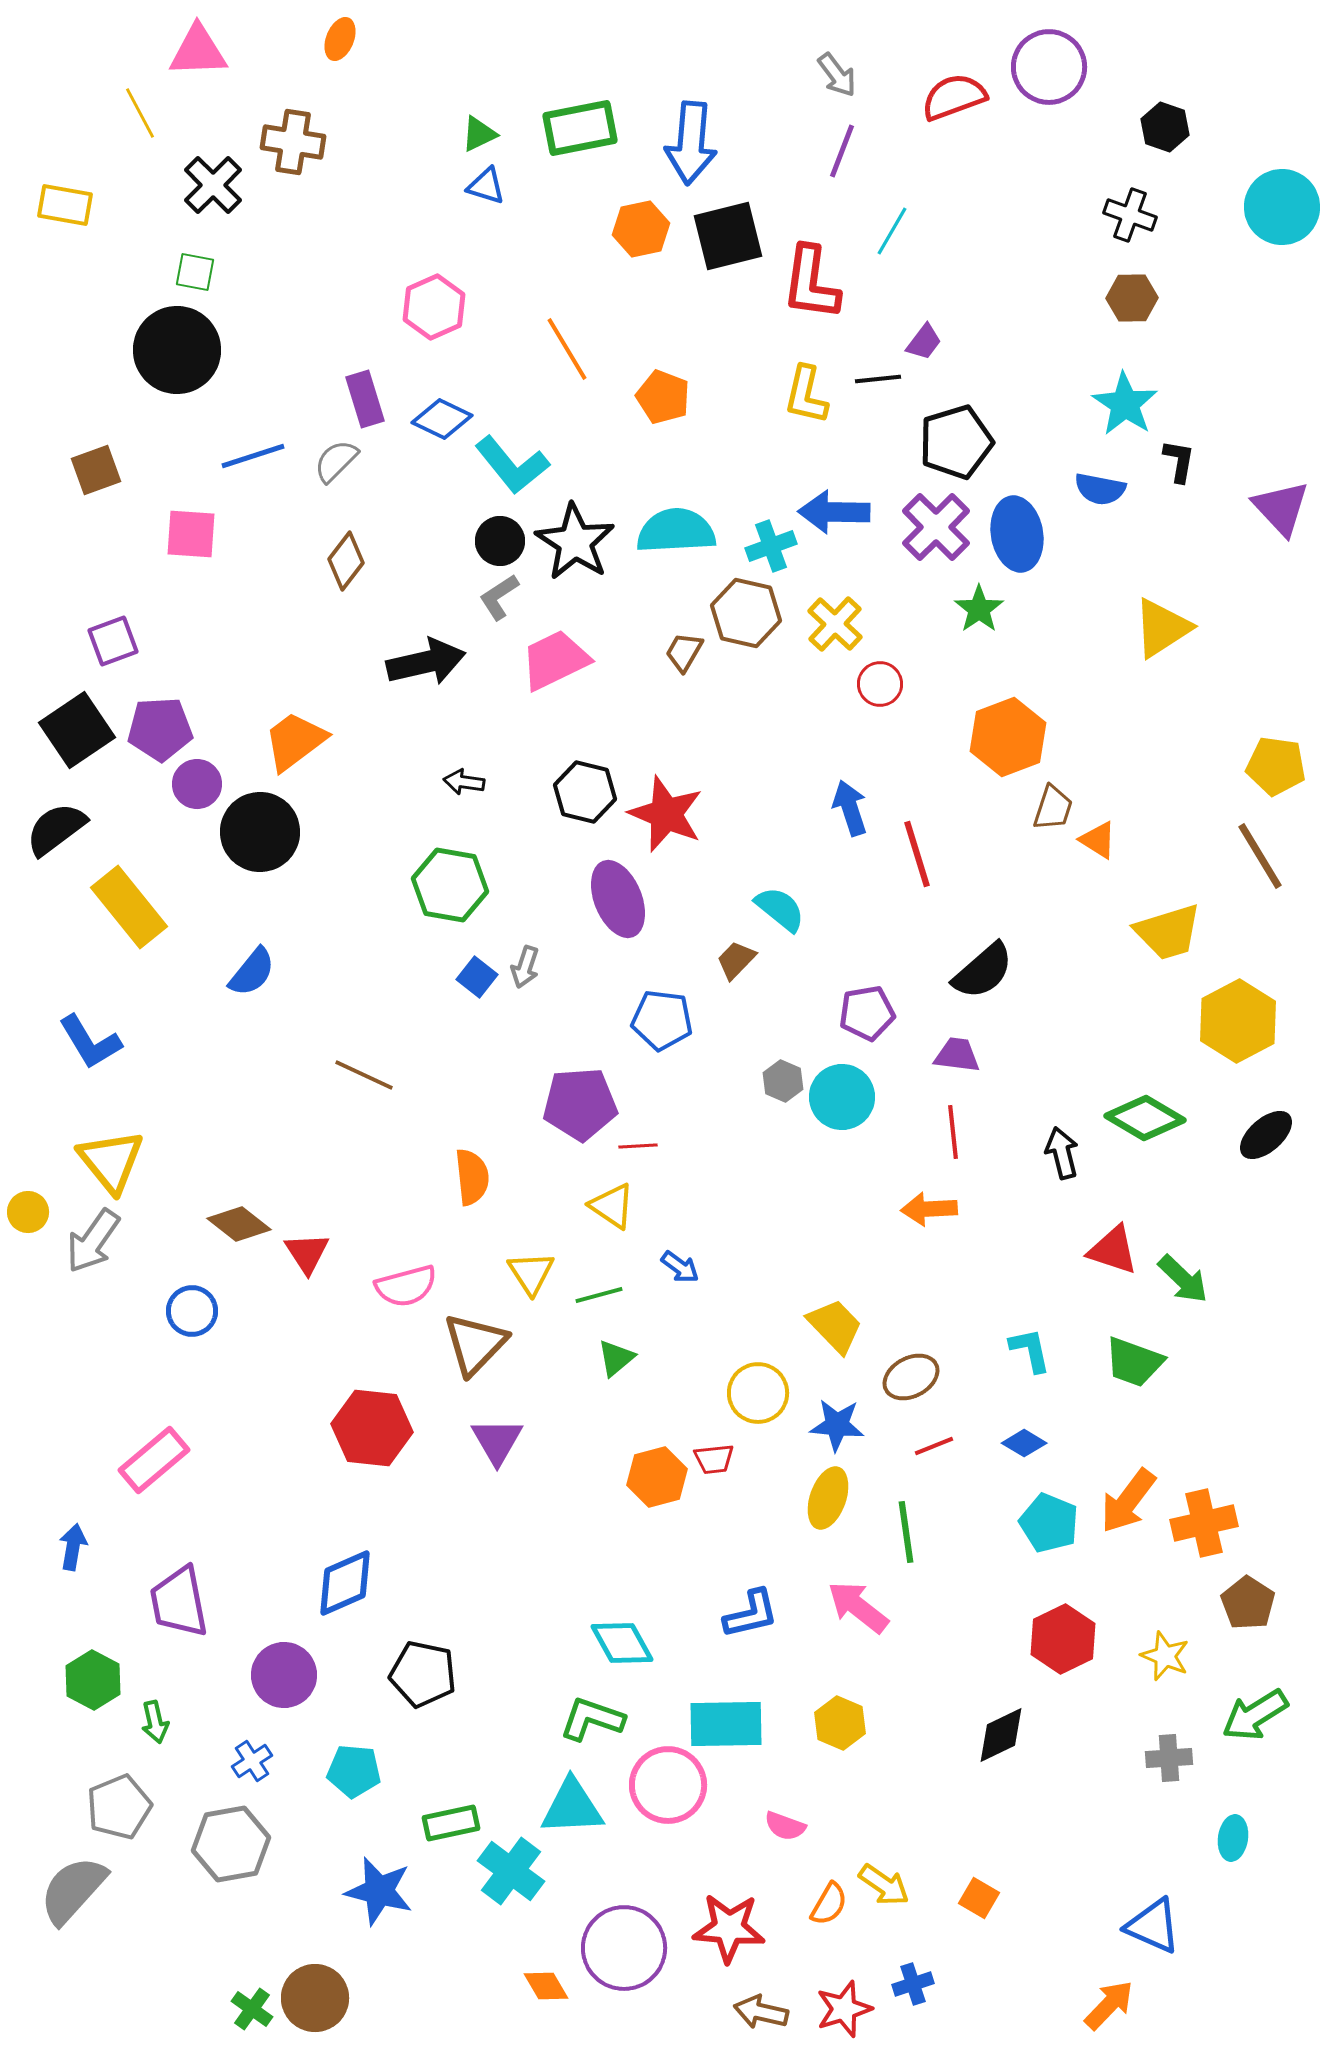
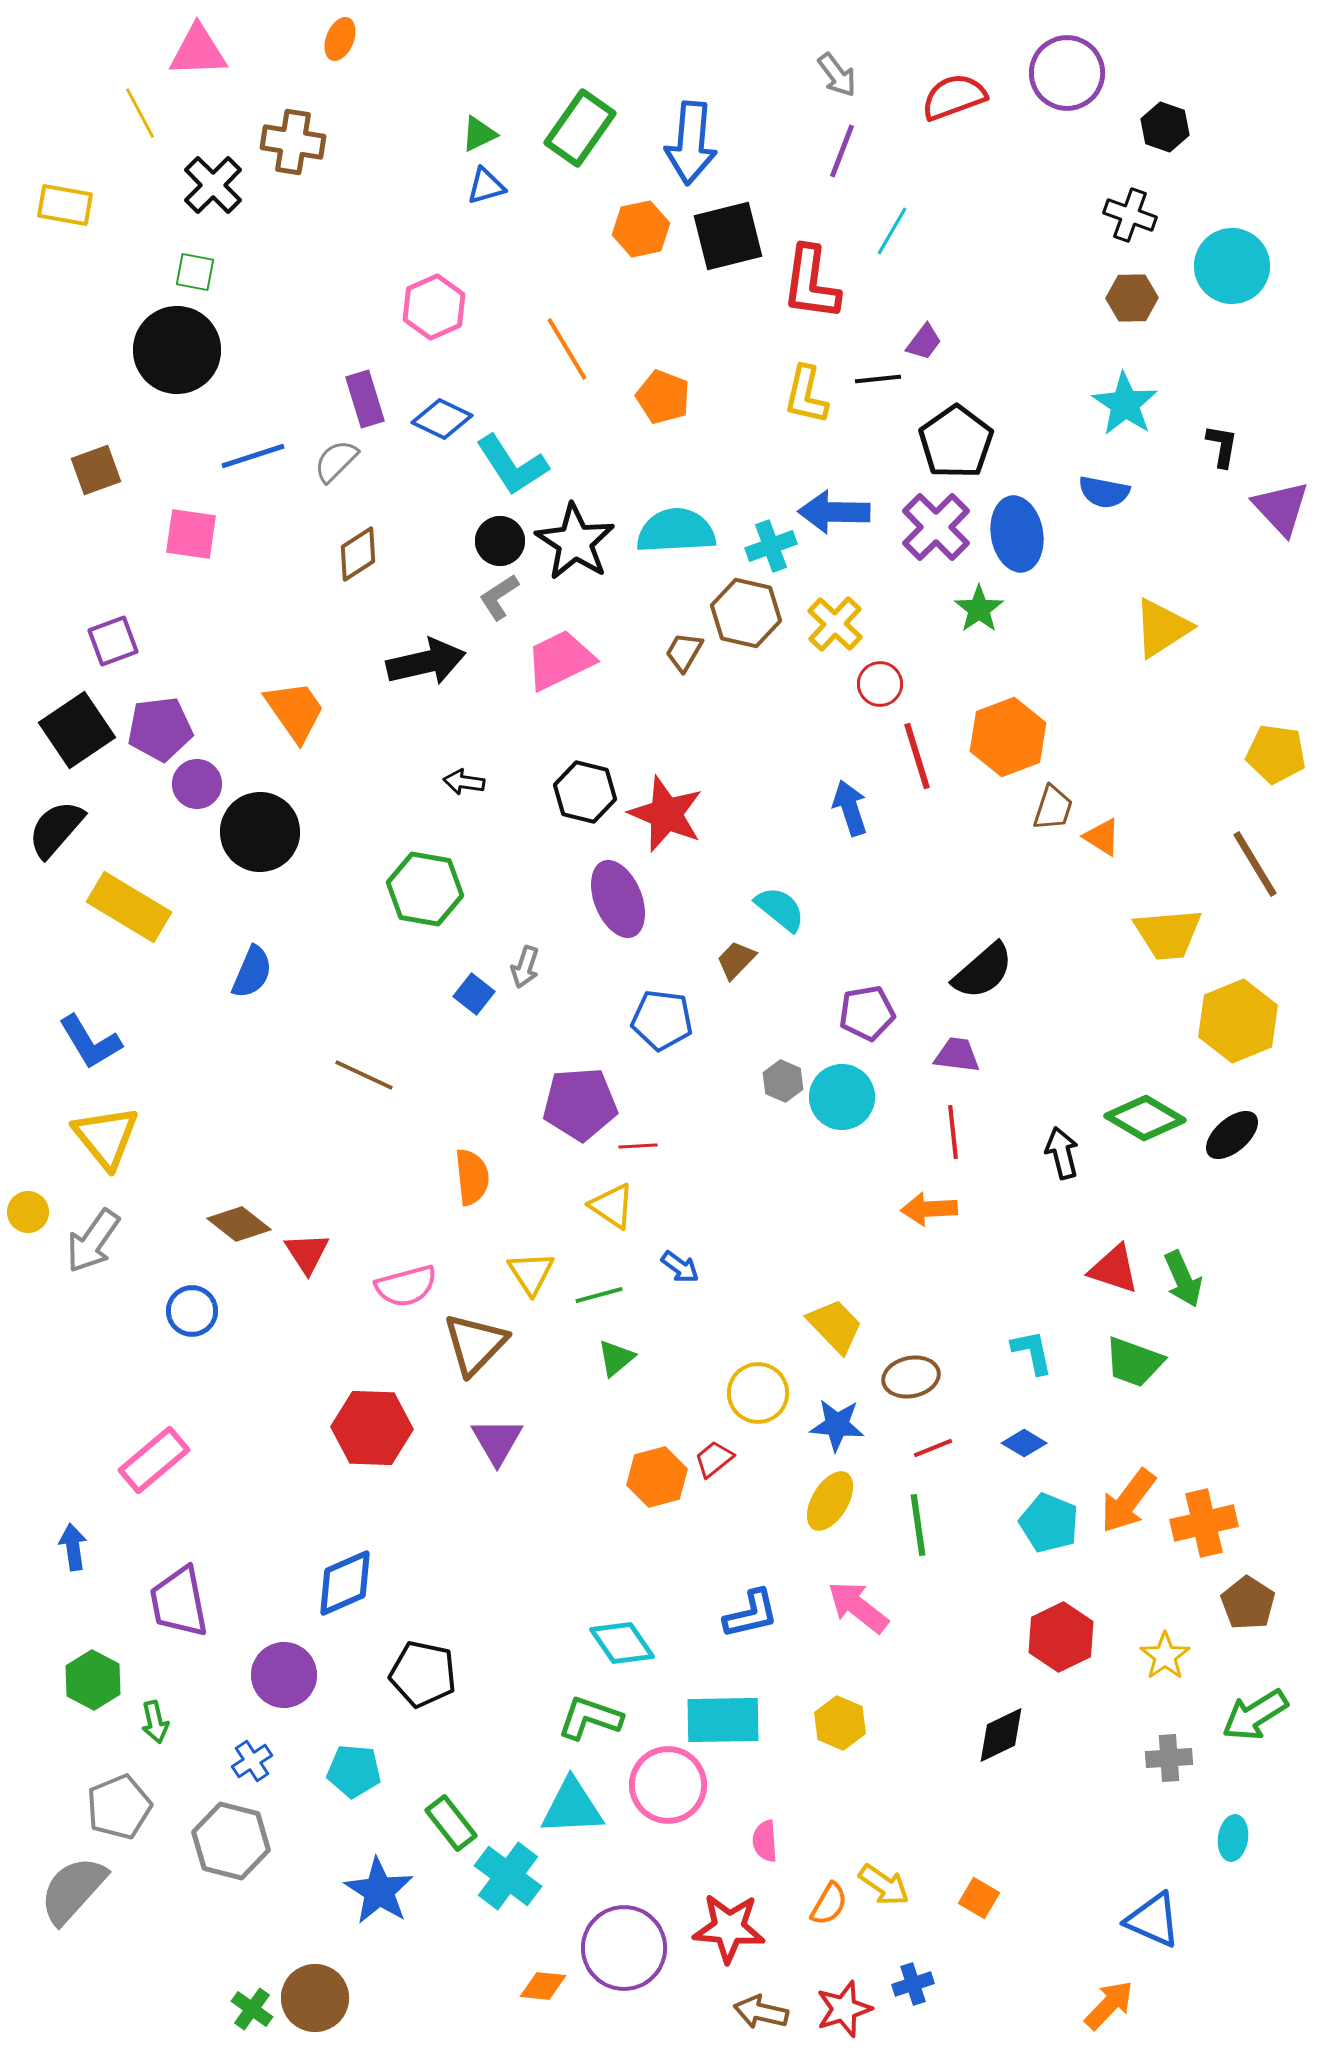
purple circle at (1049, 67): moved 18 px right, 6 px down
green rectangle at (580, 128): rotated 44 degrees counterclockwise
blue triangle at (486, 186): rotated 33 degrees counterclockwise
cyan circle at (1282, 207): moved 50 px left, 59 px down
black pentagon at (956, 442): rotated 18 degrees counterclockwise
black L-shape at (1179, 461): moved 43 px right, 15 px up
cyan L-shape at (512, 465): rotated 6 degrees clockwise
blue semicircle at (1100, 489): moved 4 px right, 3 px down
pink square at (191, 534): rotated 4 degrees clockwise
brown diamond at (346, 561): moved 12 px right, 7 px up; rotated 20 degrees clockwise
pink trapezoid at (555, 660): moved 5 px right
purple pentagon at (160, 729): rotated 4 degrees counterclockwise
orange trapezoid at (295, 741): moved 30 px up; rotated 92 degrees clockwise
yellow pentagon at (1276, 766): moved 12 px up
black semicircle at (56, 829): rotated 12 degrees counterclockwise
orange triangle at (1098, 840): moved 4 px right, 3 px up
red line at (917, 854): moved 98 px up
brown line at (1260, 856): moved 5 px left, 8 px down
green hexagon at (450, 885): moved 25 px left, 4 px down
yellow rectangle at (129, 907): rotated 20 degrees counterclockwise
yellow trapezoid at (1168, 932): moved 2 px down; rotated 12 degrees clockwise
blue semicircle at (252, 972): rotated 16 degrees counterclockwise
blue square at (477, 977): moved 3 px left, 17 px down
yellow hexagon at (1238, 1021): rotated 6 degrees clockwise
black ellipse at (1266, 1135): moved 34 px left
yellow triangle at (111, 1161): moved 5 px left, 24 px up
red triangle at (1113, 1250): moved 1 px right, 19 px down
green arrow at (1183, 1279): rotated 22 degrees clockwise
cyan L-shape at (1030, 1350): moved 2 px right, 2 px down
brown ellipse at (911, 1377): rotated 16 degrees clockwise
red hexagon at (372, 1428): rotated 4 degrees counterclockwise
red line at (934, 1446): moved 1 px left, 2 px down
red trapezoid at (714, 1459): rotated 147 degrees clockwise
yellow ellipse at (828, 1498): moved 2 px right, 3 px down; rotated 12 degrees clockwise
green line at (906, 1532): moved 12 px right, 7 px up
blue arrow at (73, 1547): rotated 18 degrees counterclockwise
red hexagon at (1063, 1639): moved 2 px left, 2 px up
cyan diamond at (622, 1643): rotated 6 degrees counterclockwise
yellow star at (1165, 1656): rotated 15 degrees clockwise
green L-shape at (592, 1719): moved 2 px left, 1 px up
cyan rectangle at (726, 1724): moved 3 px left, 4 px up
green rectangle at (451, 1823): rotated 64 degrees clockwise
pink semicircle at (785, 1826): moved 20 px left, 15 px down; rotated 66 degrees clockwise
gray hexagon at (231, 1844): moved 3 px up; rotated 24 degrees clockwise
cyan cross at (511, 1871): moved 3 px left, 5 px down
blue star at (379, 1891): rotated 18 degrees clockwise
blue triangle at (1153, 1926): moved 6 px up
orange diamond at (546, 1986): moved 3 px left; rotated 54 degrees counterclockwise
